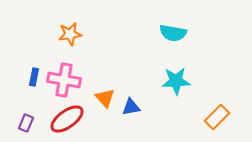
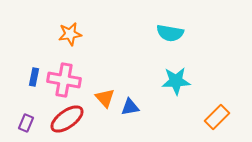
cyan semicircle: moved 3 px left
blue triangle: moved 1 px left
